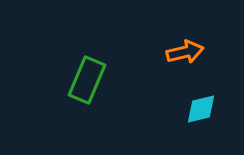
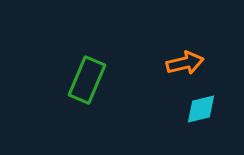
orange arrow: moved 11 px down
